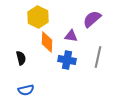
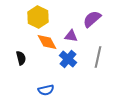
orange diamond: rotated 30 degrees counterclockwise
blue cross: moved 1 px right, 1 px up; rotated 30 degrees clockwise
blue semicircle: moved 20 px right
